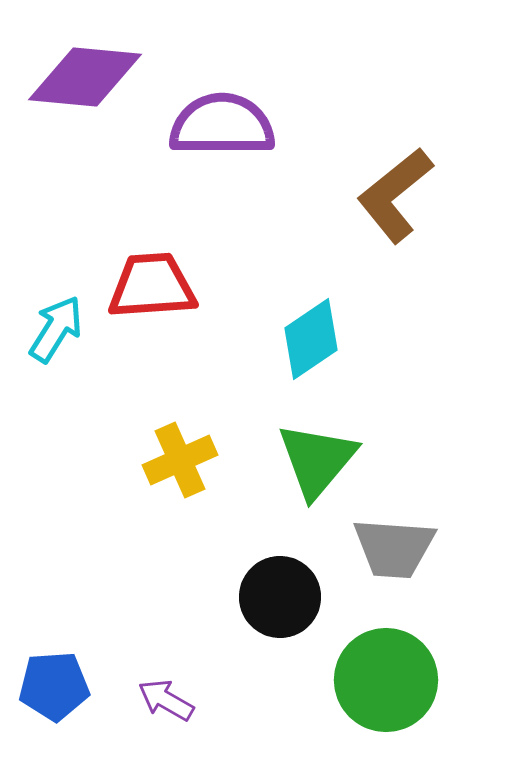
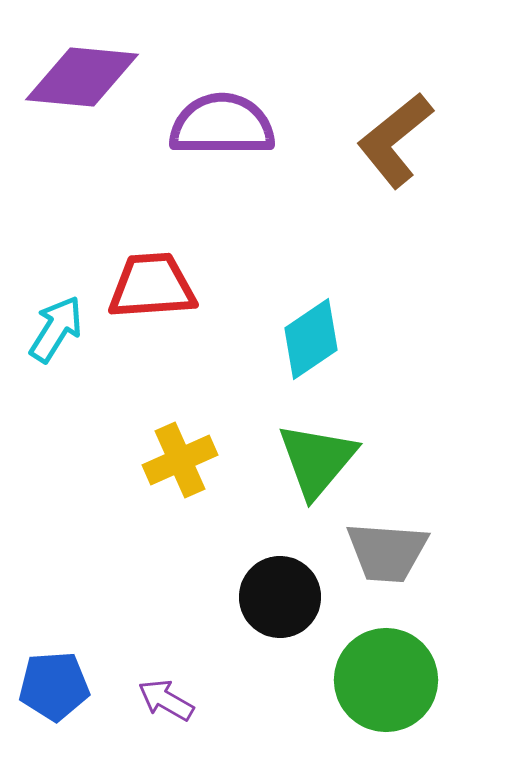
purple diamond: moved 3 px left
brown L-shape: moved 55 px up
gray trapezoid: moved 7 px left, 4 px down
